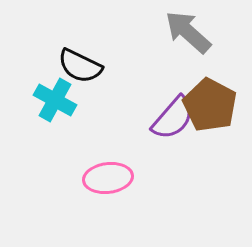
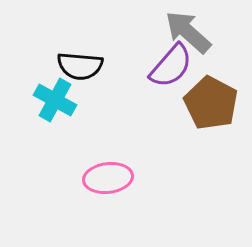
black semicircle: rotated 21 degrees counterclockwise
brown pentagon: moved 1 px right, 2 px up
purple semicircle: moved 2 px left, 52 px up
